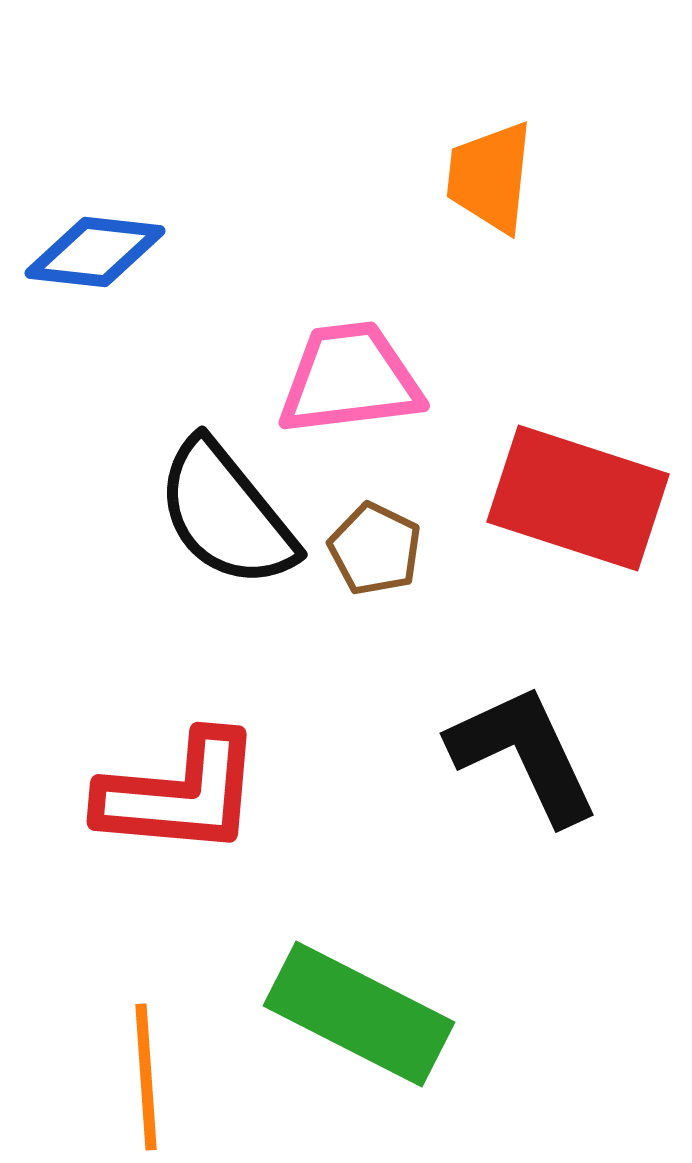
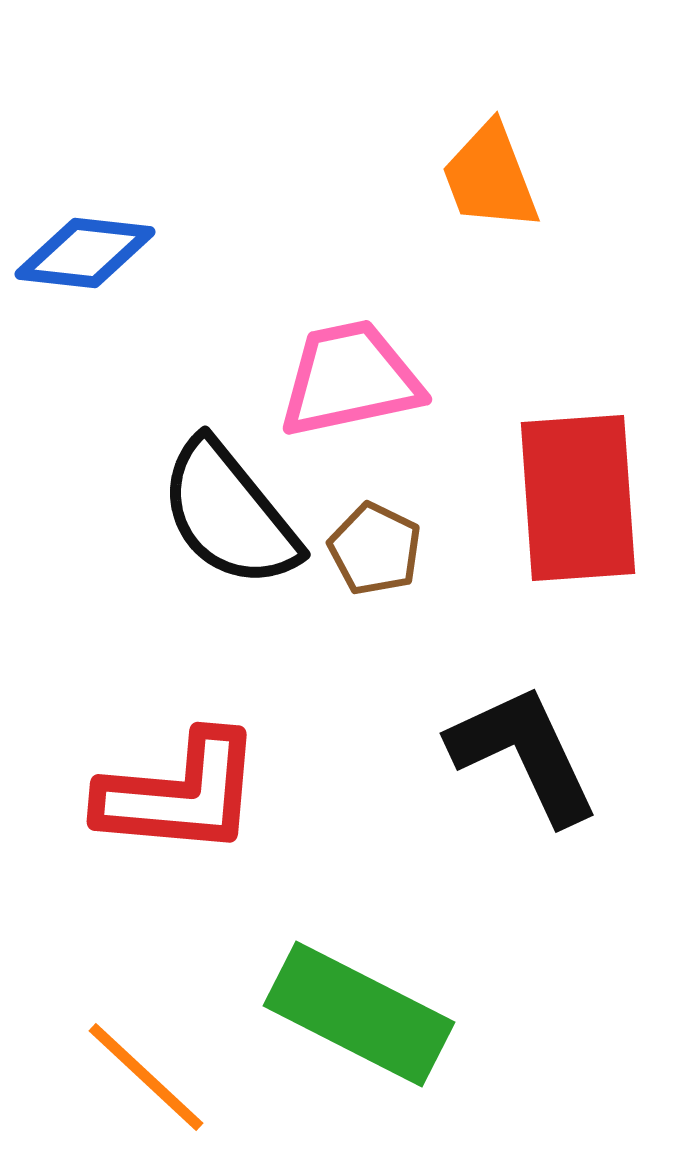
orange trapezoid: rotated 27 degrees counterclockwise
blue diamond: moved 10 px left, 1 px down
pink trapezoid: rotated 5 degrees counterclockwise
red rectangle: rotated 68 degrees clockwise
black semicircle: moved 3 px right
orange line: rotated 43 degrees counterclockwise
